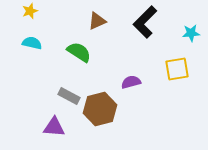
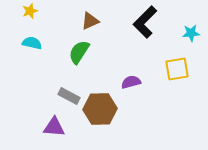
brown triangle: moved 7 px left
green semicircle: rotated 90 degrees counterclockwise
brown hexagon: rotated 12 degrees clockwise
